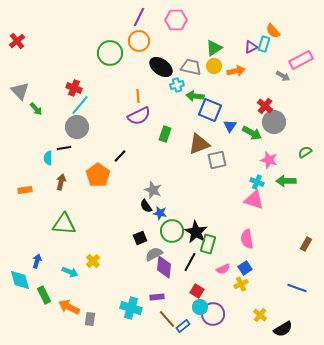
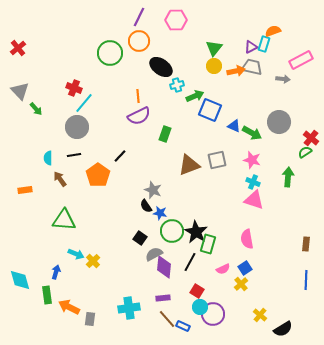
orange semicircle at (273, 31): rotated 112 degrees clockwise
red cross at (17, 41): moved 1 px right, 7 px down
green triangle at (214, 48): rotated 18 degrees counterclockwise
gray trapezoid at (191, 67): moved 61 px right
gray arrow at (283, 76): moved 3 px down; rotated 24 degrees counterclockwise
green arrow at (195, 96): rotated 150 degrees clockwise
cyan line at (80, 105): moved 4 px right, 2 px up
red cross at (265, 106): moved 46 px right, 32 px down
gray circle at (274, 122): moved 5 px right
blue triangle at (230, 126): moved 4 px right; rotated 40 degrees counterclockwise
brown triangle at (199, 144): moved 10 px left, 21 px down
black line at (64, 148): moved 10 px right, 7 px down
pink star at (269, 160): moved 17 px left
green arrow at (286, 181): moved 2 px right, 4 px up; rotated 96 degrees clockwise
brown arrow at (61, 182): moved 1 px left, 3 px up; rotated 49 degrees counterclockwise
cyan cross at (257, 182): moved 4 px left
green triangle at (64, 224): moved 4 px up
black square at (140, 238): rotated 32 degrees counterclockwise
brown rectangle at (306, 244): rotated 24 degrees counterclockwise
blue arrow at (37, 261): moved 19 px right, 11 px down
cyan arrow at (70, 272): moved 6 px right, 18 px up
yellow cross at (241, 284): rotated 16 degrees counterclockwise
blue line at (297, 288): moved 9 px right, 8 px up; rotated 72 degrees clockwise
green rectangle at (44, 295): moved 3 px right; rotated 18 degrees clockwise
purple rectangle at (157, 297): moved 6 px right, 1 px down
cyan cross at (131, 308): moved 2 px left; rotated 25 degrees counterclockwise
blue rectangle at (183, 326): rotated 64 degrees clockwise
